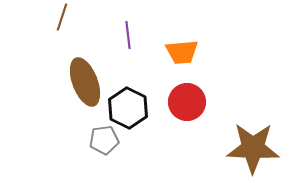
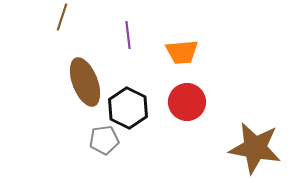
brown star: moved 2 px right; rotated 8 degrees clockwise
